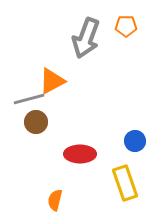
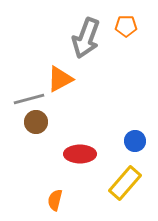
orange triangle: moved 8 px right, 2 px up
yellow rectangle: rotated 60 degrees clockwise
